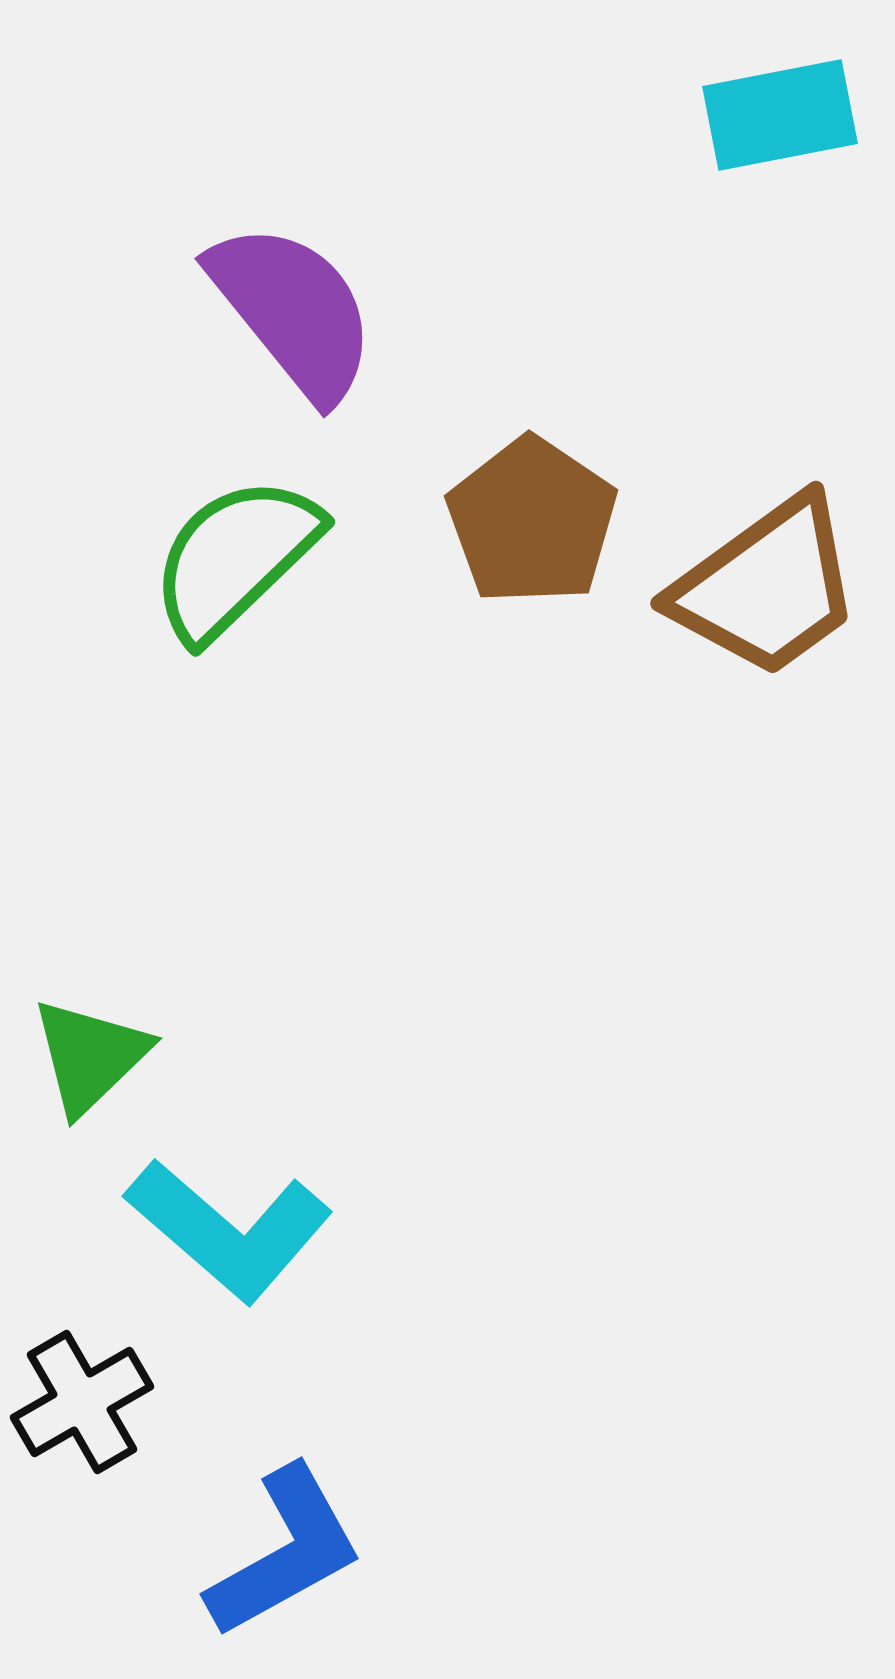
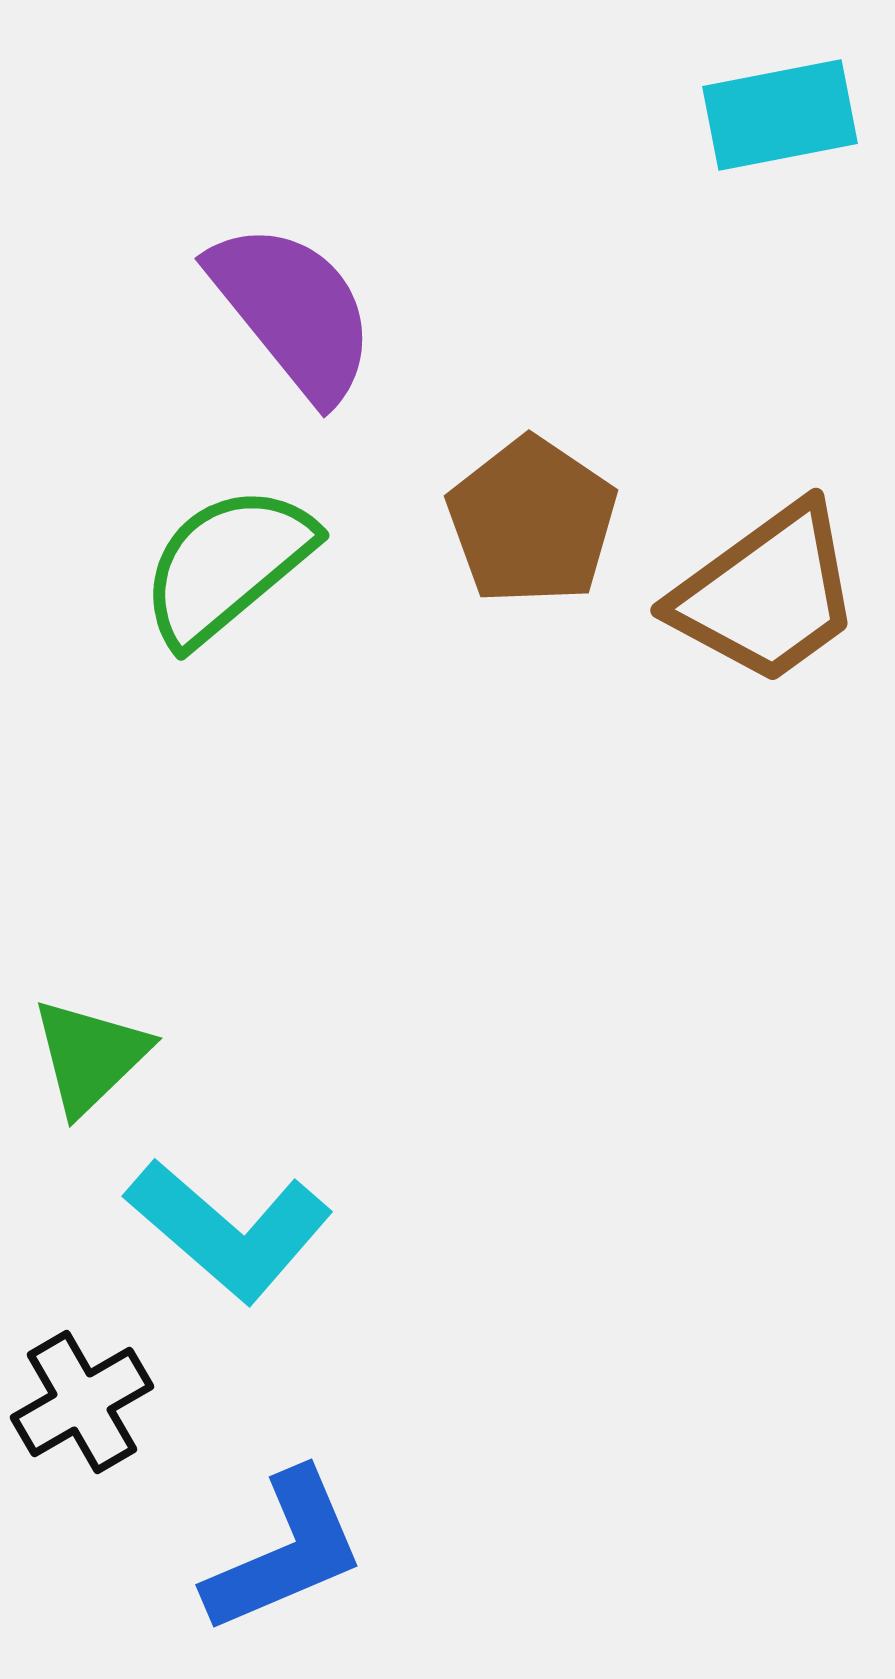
green semicircle: moved 8 px left, 7 px down; rotated 4 degrees clockwise
brown trapezoid: moved 7 px down
blue L-shape: rotated 6 degrees clockwise
